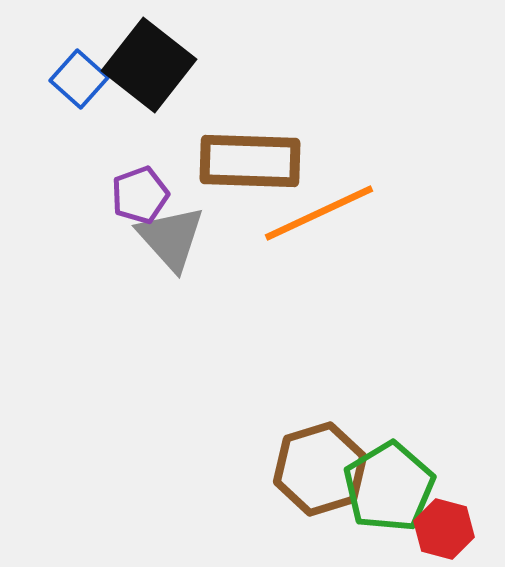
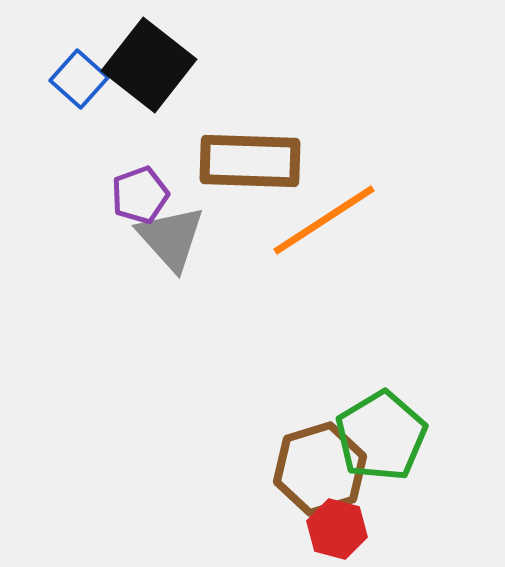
orange line: moved 5 px right, 7 px down; rotated 8 degrees counterclockwise
green pentagon: moved 8 px left, 51 px up
red hexagon: moved 107 px left
